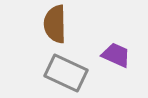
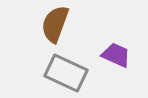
brown semicircle: rotated 21 degrees clockwise
